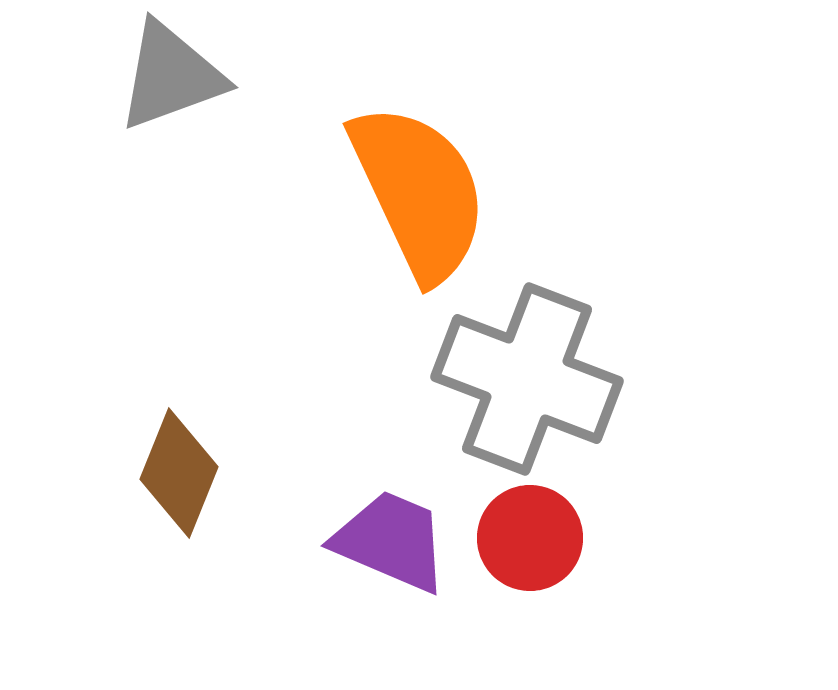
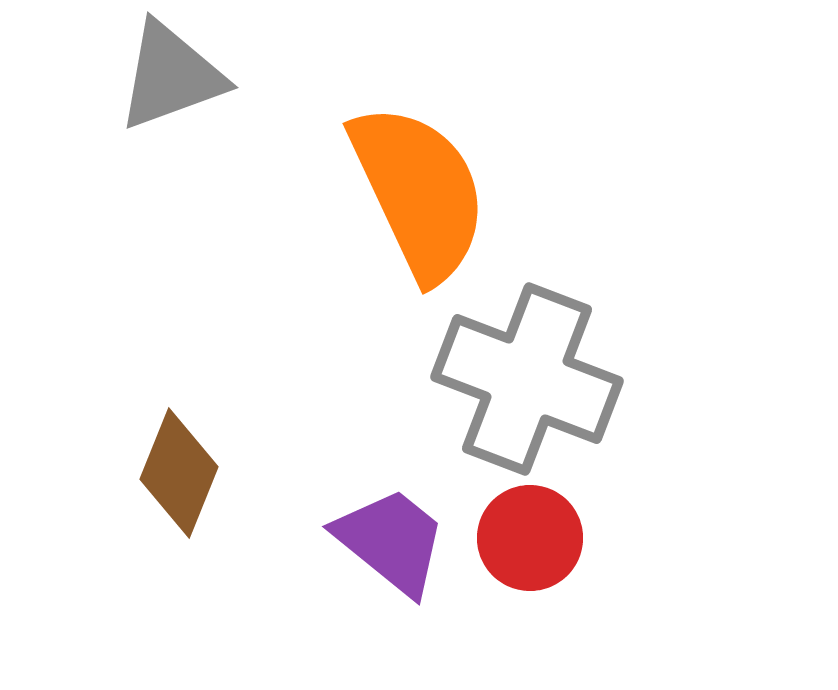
purple trapezoid: rotated 16 degrees clockwise
